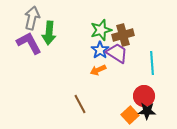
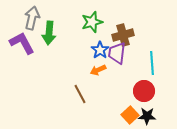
green star: moved 9 px left, 8 px up
purple L-shape: moved 7 px left
purple trapezoid: rotated 115 degrees counterclockwise
red circle: moved 5 px up
brown line: moved 10 px up
black star: moved 5 px down
